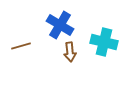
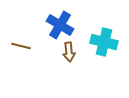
brown line: rotated 30 degrees clockwise
brown arrow: moved 1 px left
